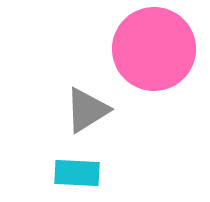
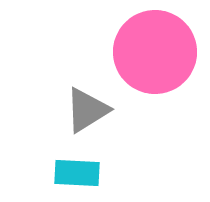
pink circle: moved 1 px right, 3 px down
